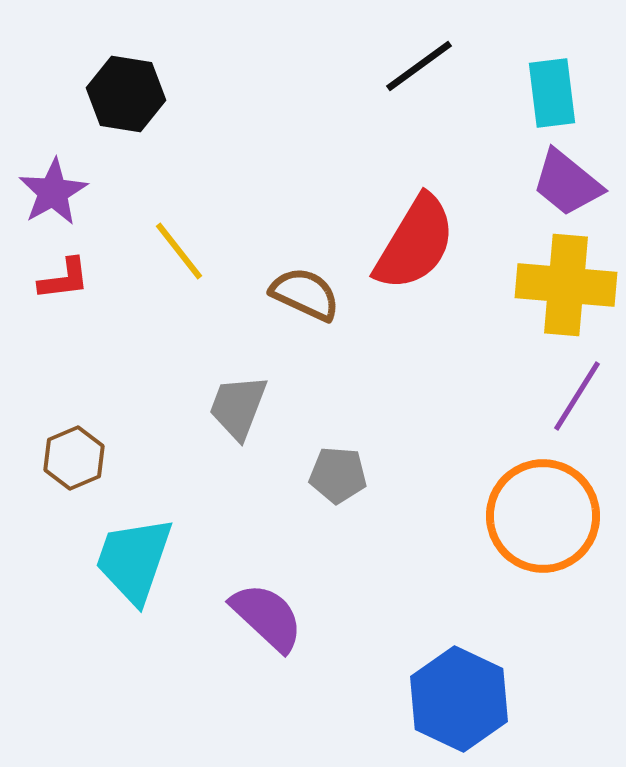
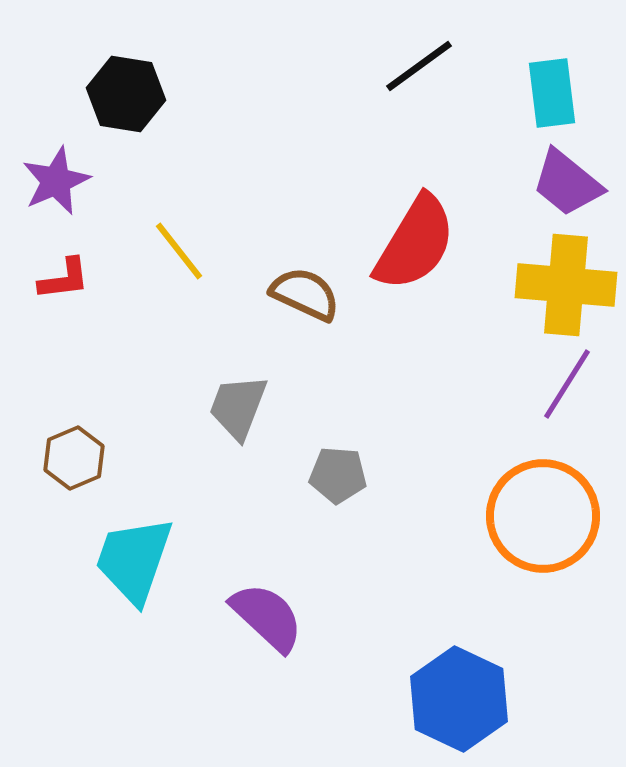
purple star: moved 3 px right, 11 px up; rotated 6 degrees clockwise
purple line: moved 10 px left, 12 px up
